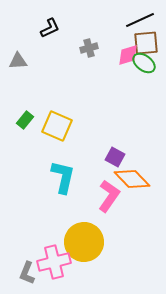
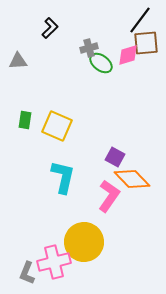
black line: rotated 28 degrees counterclockwise
black L-shape: rotated 20 degrees counterclockwise
green ellipse: moved 43 px left
green rectangle: rotated 30 degrees counterclockwise
